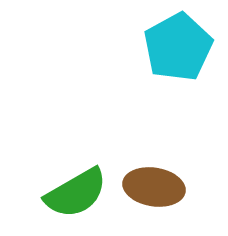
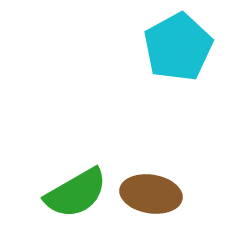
brown ellipse: moved 3 px left, 7 px down
